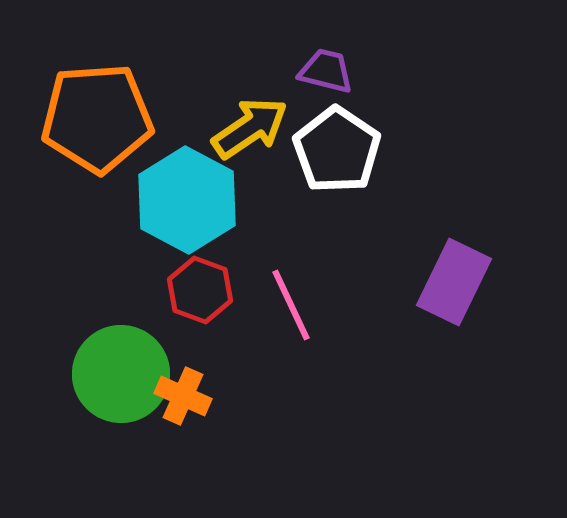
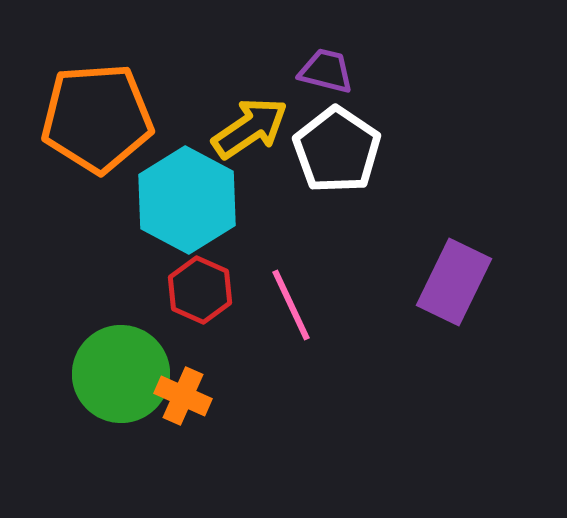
red hexagon: rotated 4 degrees clockwise
